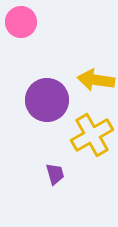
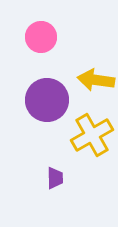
pink circle: moved 20 px right, 15 px down
purple trapezoid: moved 4 px down; rotated 15 degrees clockwise
